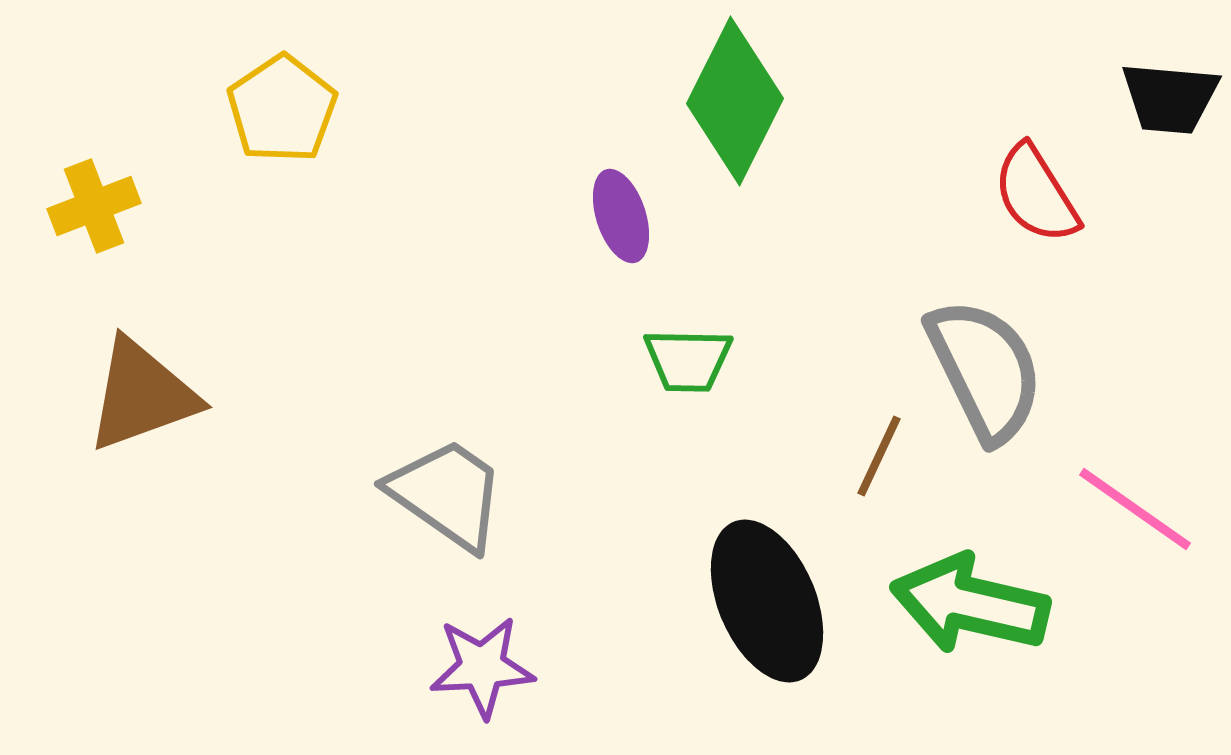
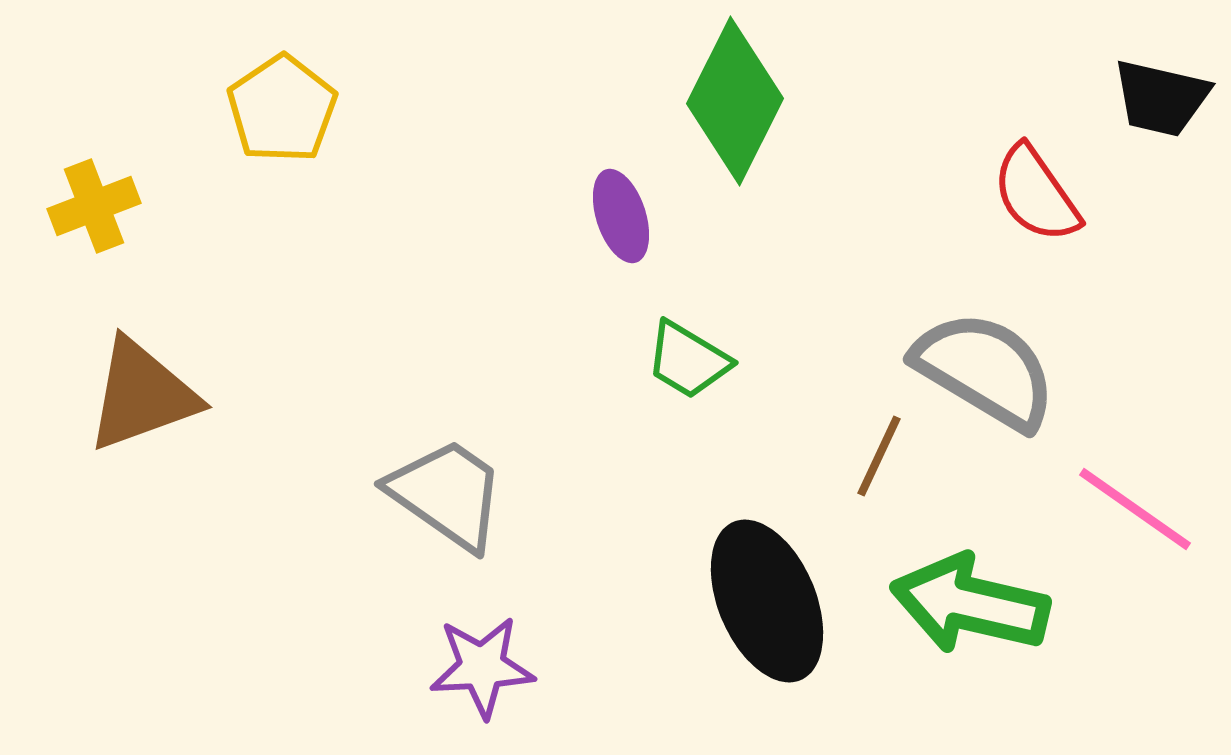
black trapezoid: moved 9 px left; rotated 8 degrees clockwise
red semicircle: rotated 3 degrees counterclockwise
green trapezoid: rotated 30 degrees clockwise
gray semicircle: rotated 33 degrees counterclockwise
